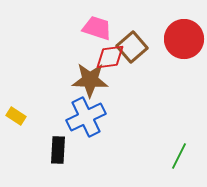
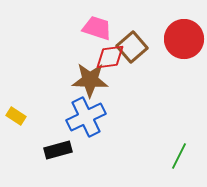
black rectangle: rotated 72 degrees clockwise
